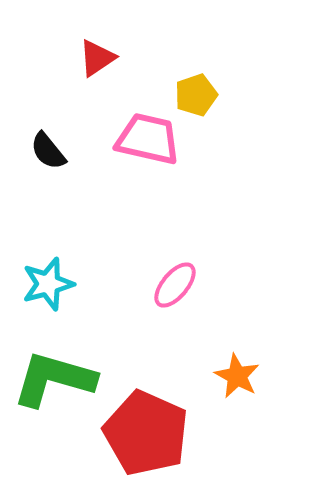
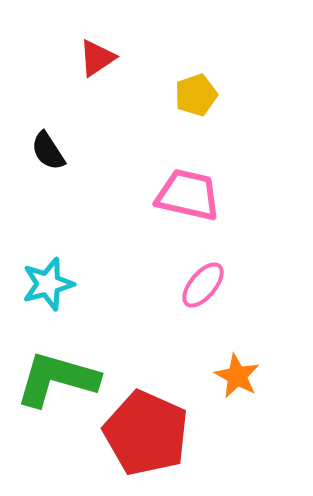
pink trapezoid: moved 40 px right, 56 px down
black semicircle: rotated 6 degrees clockwise
pink ellipse: moved 28 px right
green L-shape: moved 3 px right
